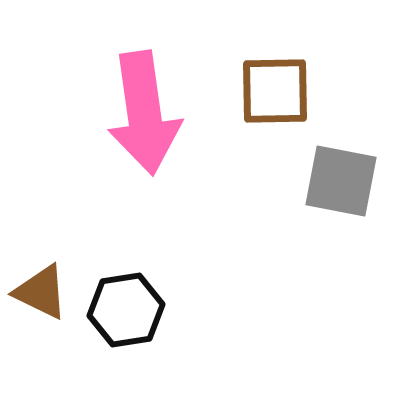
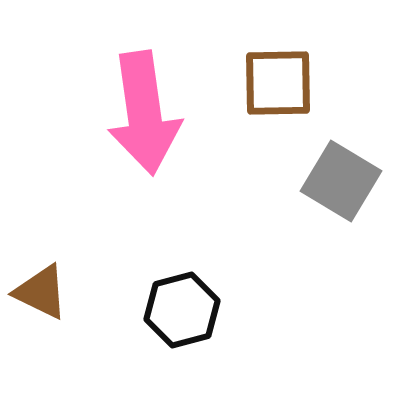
brown square: moved 3 px right, 8 px up
gray square: rotated 20 degrees clockwise
black hexagon: moved 56 px right; rotated 6 degrees counterclockwise
